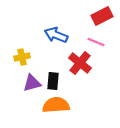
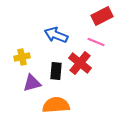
black rectangle: moved 3 px right, 10 px up
